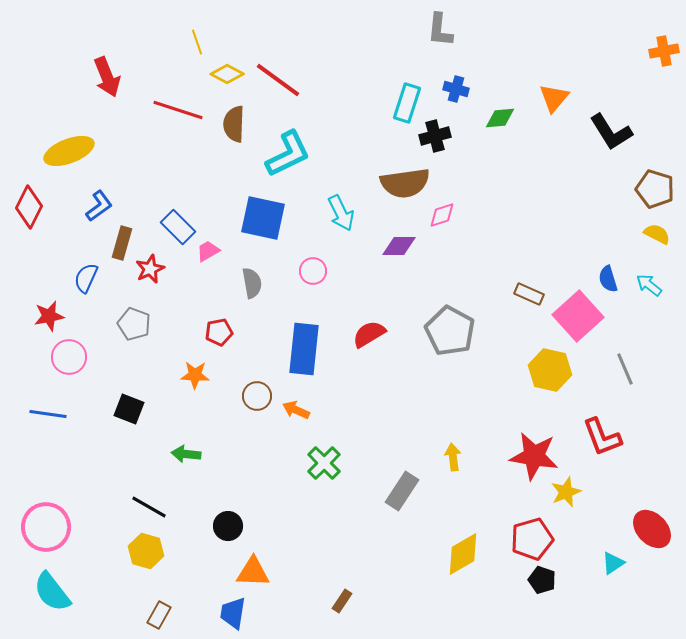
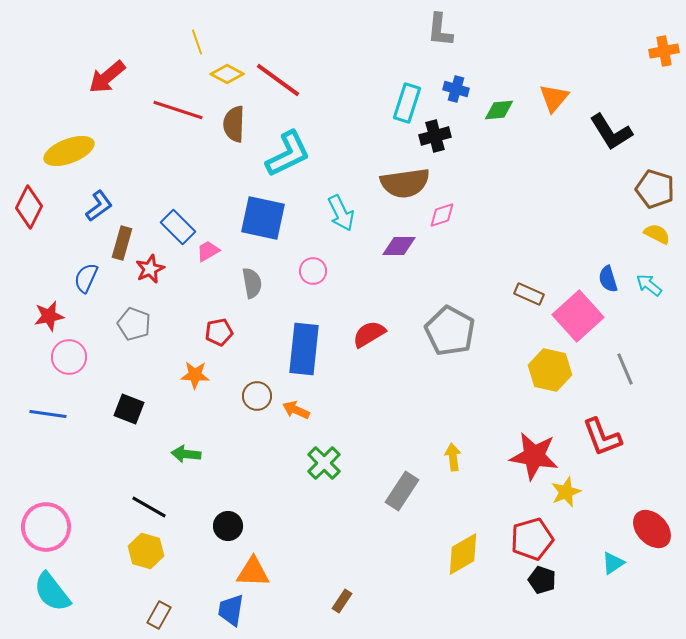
red arrow at (107, 77): rotated 72 degrees clockwise
green diamond at (500, 118): moved 1 px left, 8 px up
blue trapezoid at (233, 613): moved 2 px left, 3 px up
